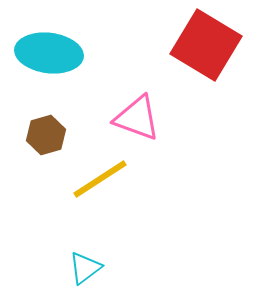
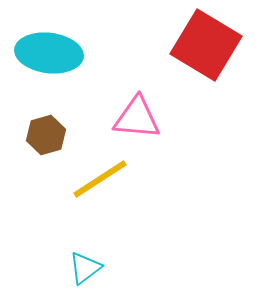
pink triangle: rotated 15 degrees counterclockwise
